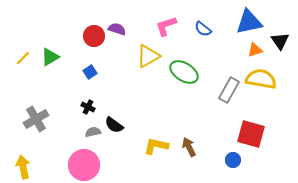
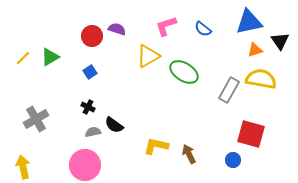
red circle: moved 2 px left
brown arrow: moved 7 px down
pink circle: moved 1 px right
